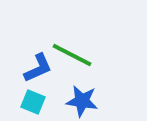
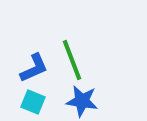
green line: moved 5 px down; rotated 42 degrees clockwise
blue L-shape: moved 4 px left
